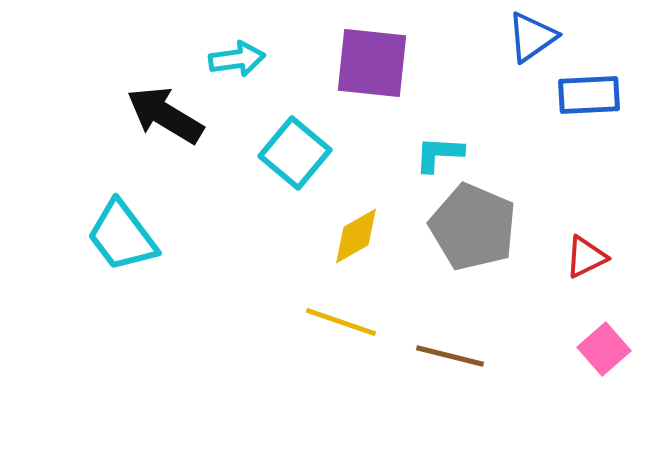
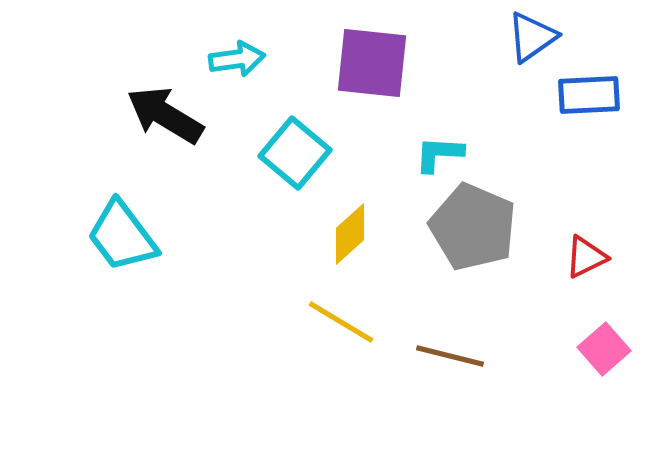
yellow diamond: moved 6 px left, 2 px up; rotated 12 degrees counterclockwise
yellow line: rotated 12 degrees clockwise
